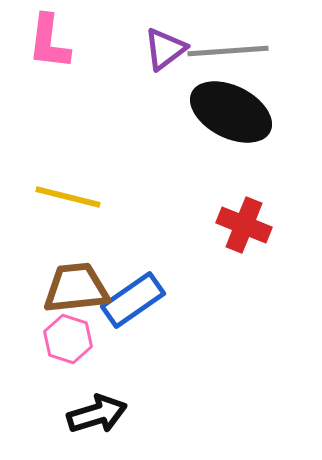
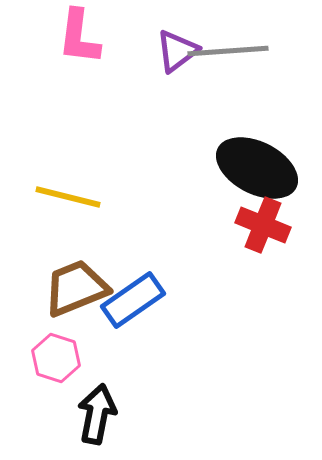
pink L-shape: moved 30 px right, 5 px up
purple triangle: moved 12 px right, 2 px down
black ellipse: moved 26 px right, 56 px down
red cross: moved 19 px right
brown trapezoid: rotated 16 degrees counterclockwise
pink hexagon: moved 12 px left, 19 px down
black arrow: rotated 62 degrees counterclockwise
